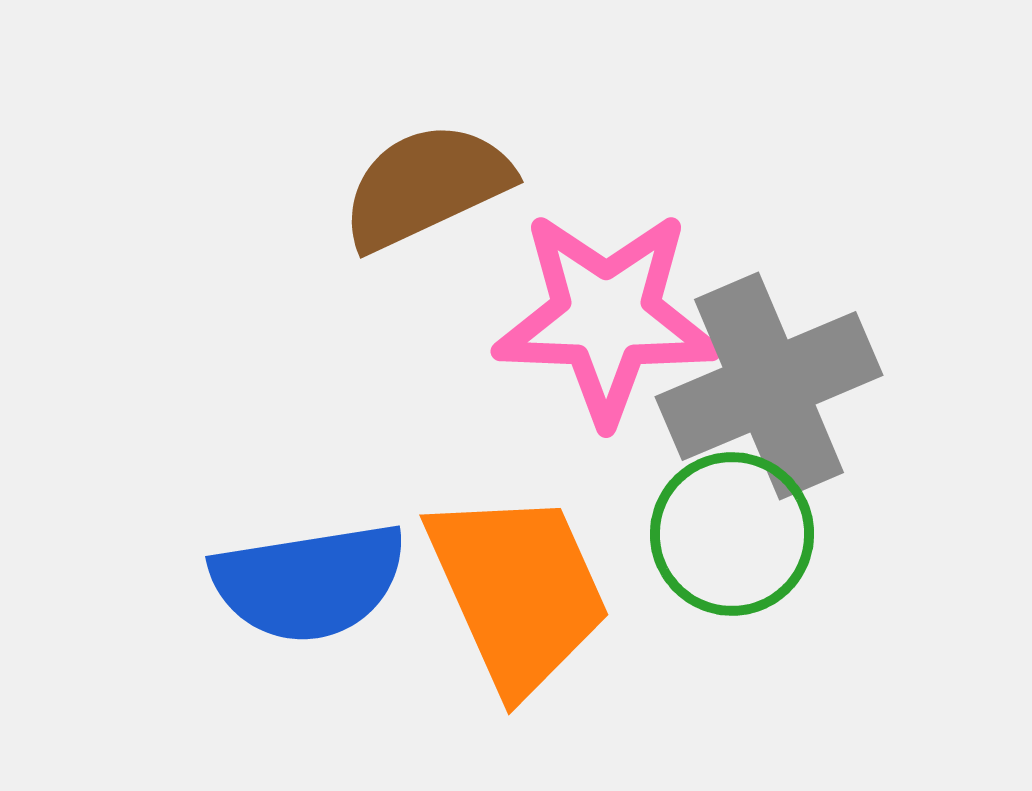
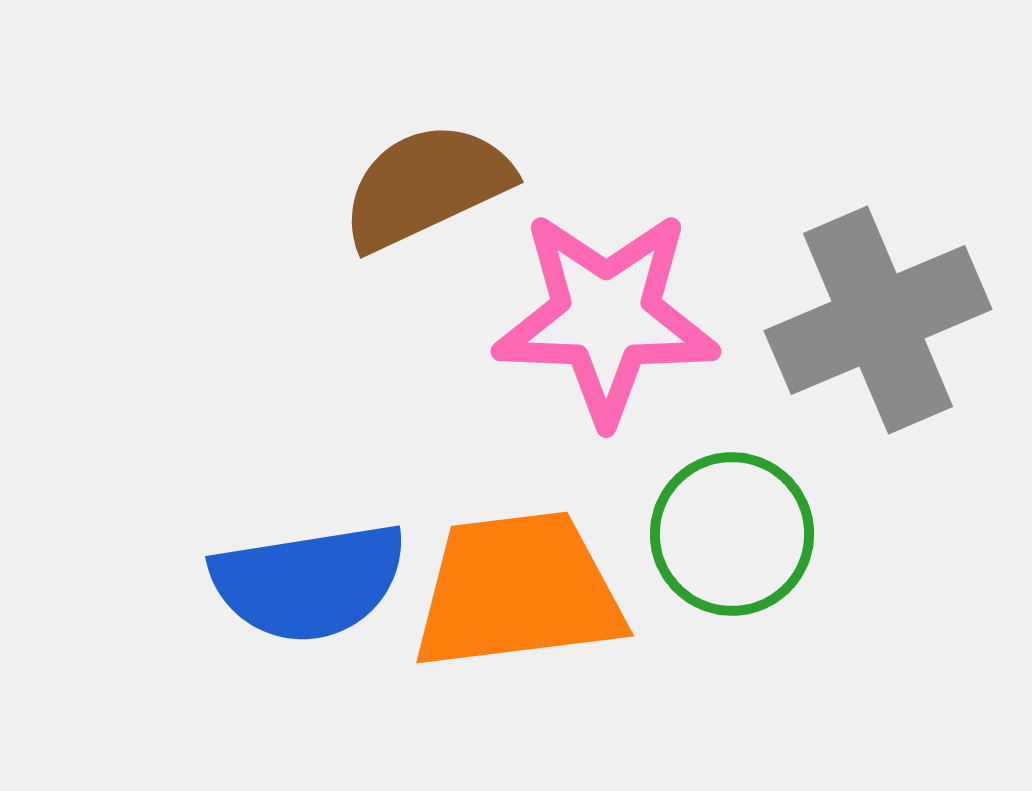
gray cross: moved 109 px right, 66 px up
orange trapezoid: rotated 73 degrees counterclockwise
